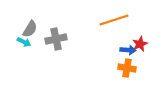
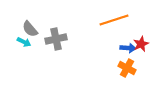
gray semicircle: rotated 108 degrees clockwise
red star: moved 1 px right
blue arrow: moved 2 px up
orange cross: rotated 18 degrees clockwise
